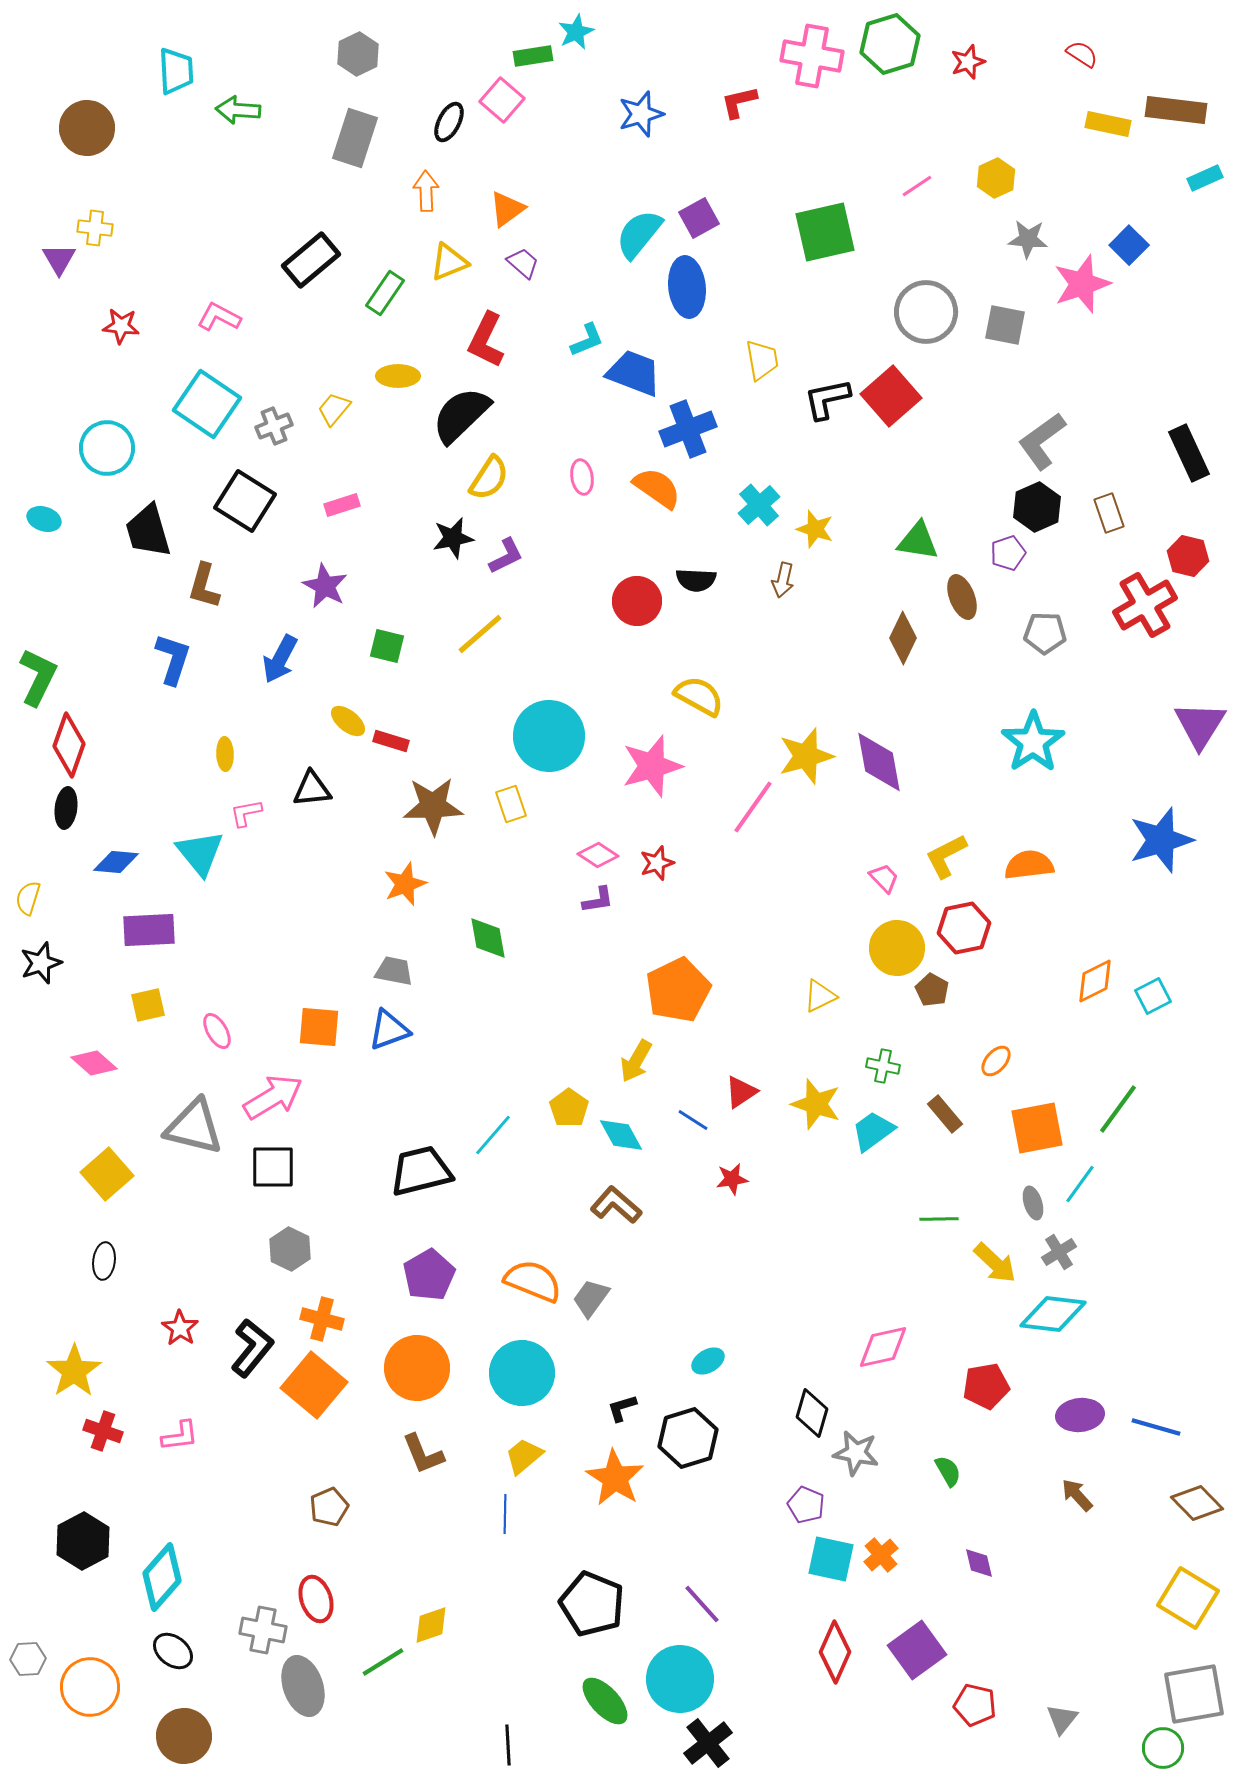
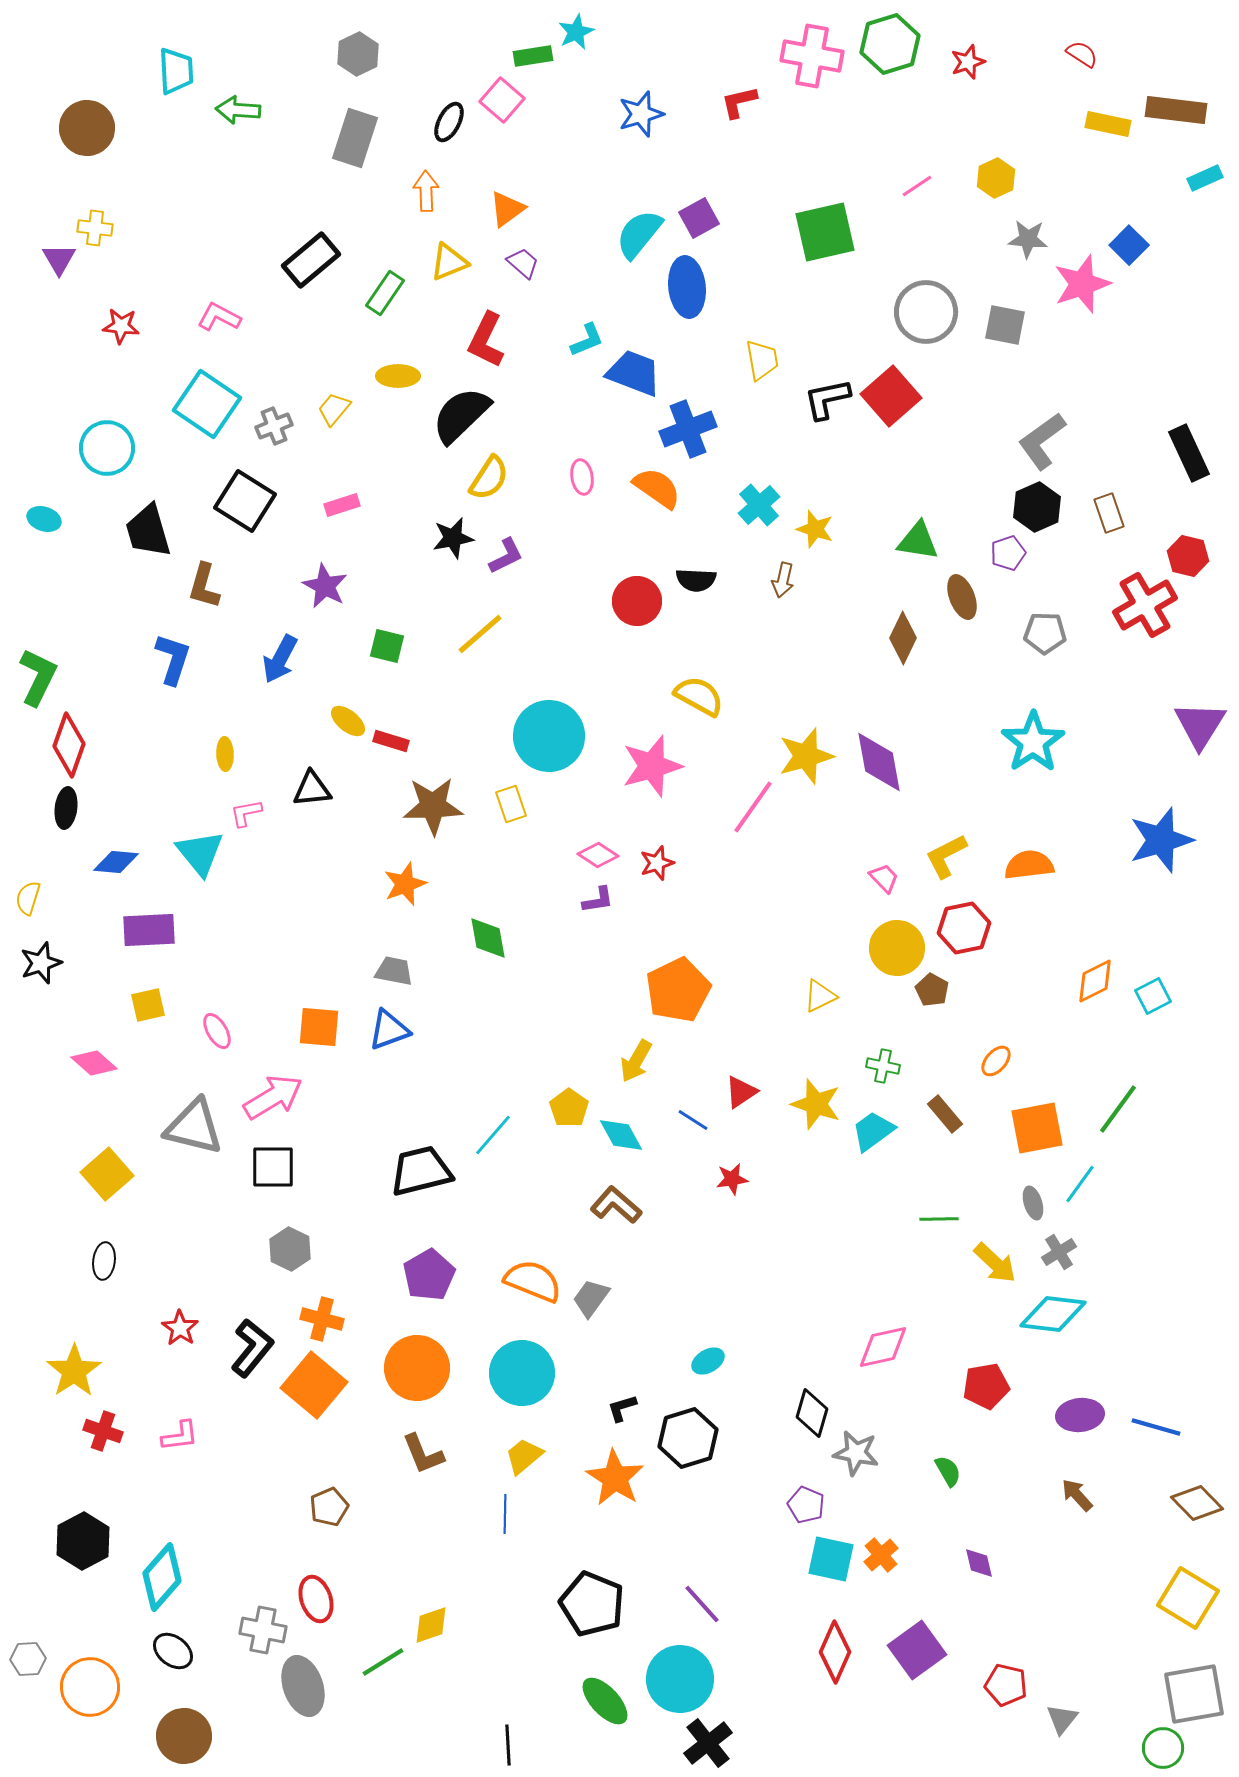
red pentagon at (975, 1705): moved 31 px right, 20 px up
